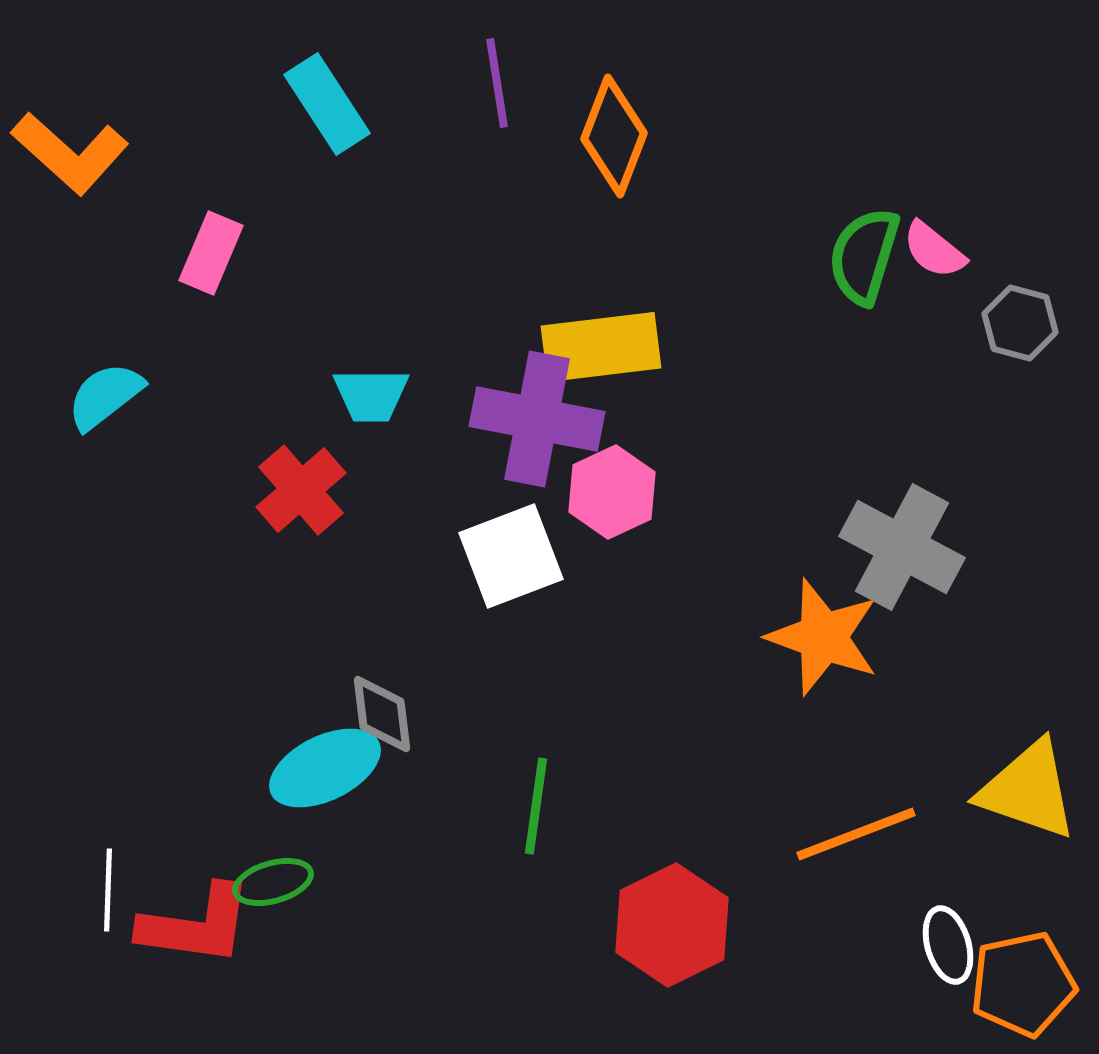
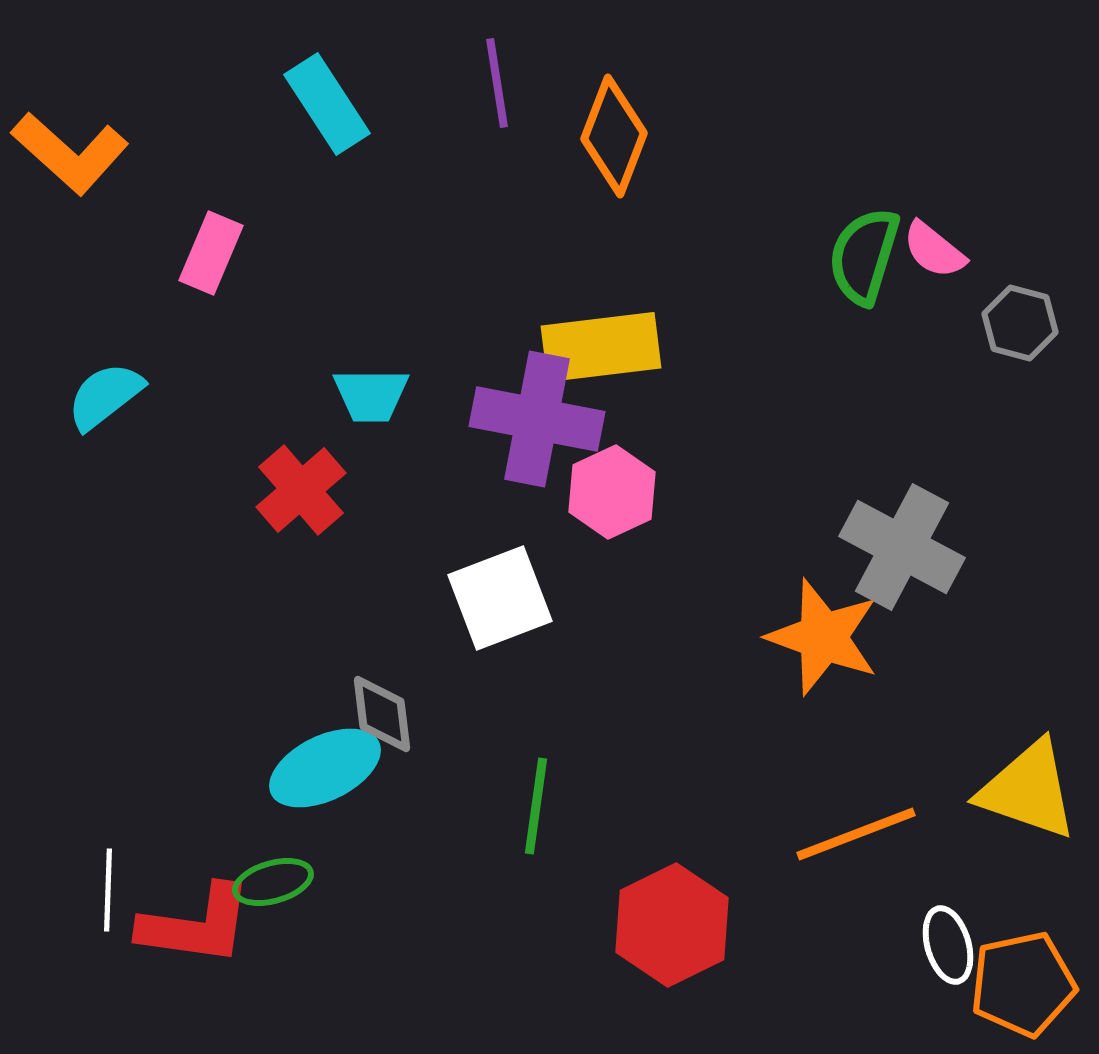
white square: moved 11 px left, 42 px down
